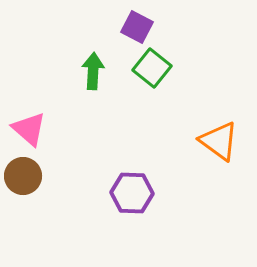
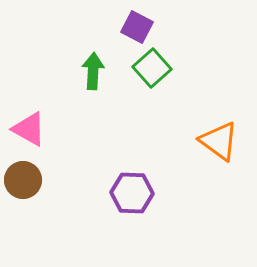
green square: rotated 9 degrees clockwise
pink triangle: rotated 12 degrees counterclockwise
brown circle: moved 4 px down
